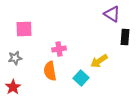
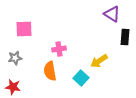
red star: rotated 28 degrees counterclockwise
